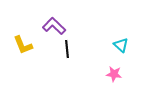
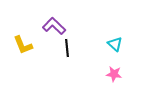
cyan triangle: moved 6 px left, 1 px up
black line: moved 1 px up
